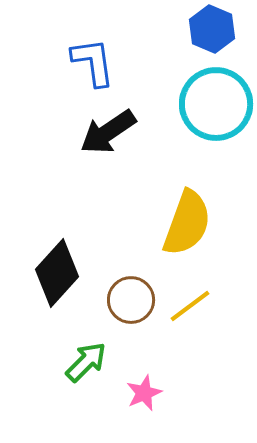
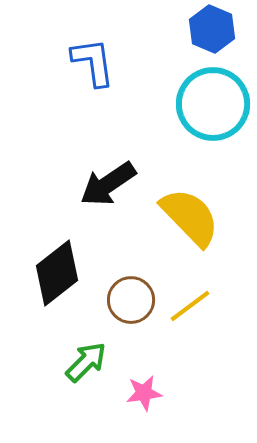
cyan circle: moved 3 px left
black arrow: moved 52 px down
yellow semicircle: moved 3 px right, 6 px up; rotated 64 degrees counterclockwise
black diamond: rotated 10 degrees clockwise
pink star: rotated 15 degrees clockwise
